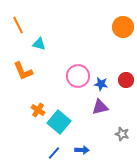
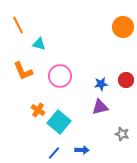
pink circle: moved 18 px left
blue star: rotated 16 degrees counterclockwise
